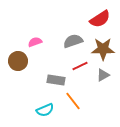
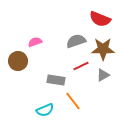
red semicircle: rotated 55 degrees clockwise
gray semicircle: moved 3 px right
red line: moved 1 px right
